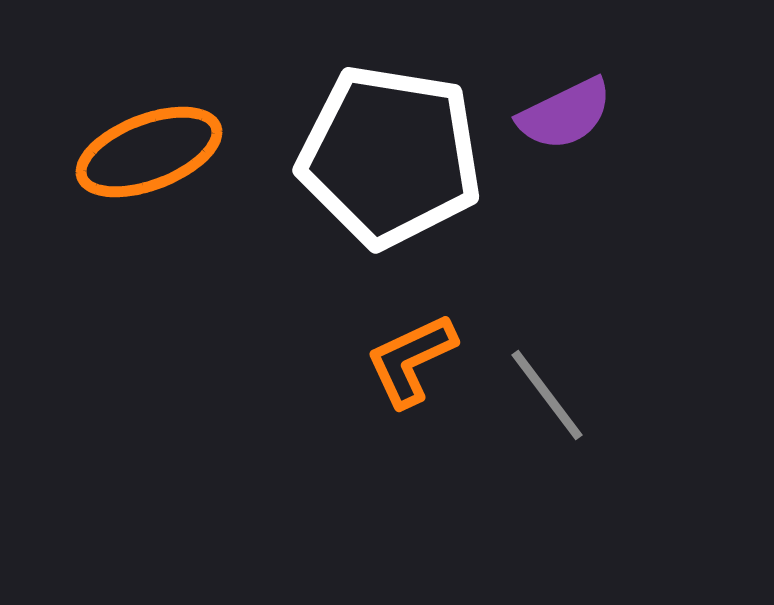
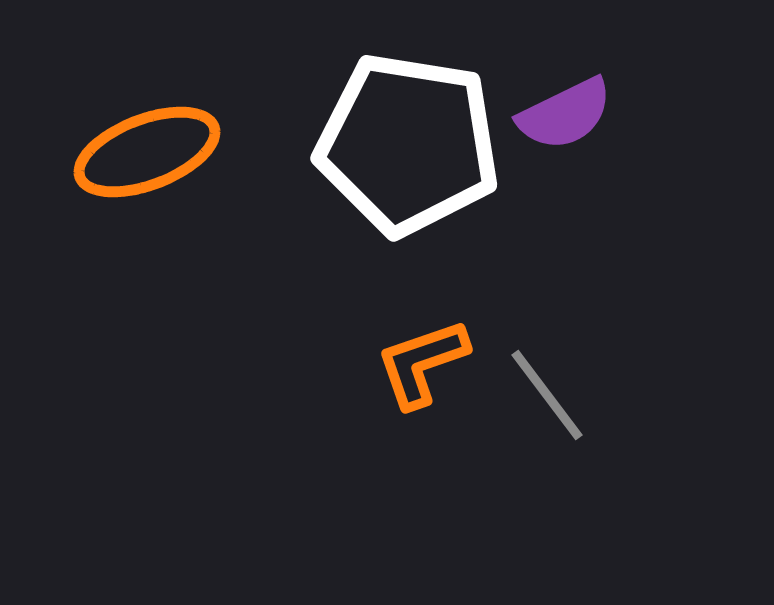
orange ellipse: moved 2 px left
white pentagon: moved 18 px right, 12 px up
orange L-shape: moved 11 px right, 3 px down; rotated 6 degrees clockwise
